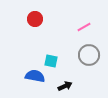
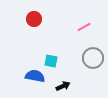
red circle: moved 1 px left
gray circle: moved 4 px right, 3 px down
black arrow: moved 2 px left
